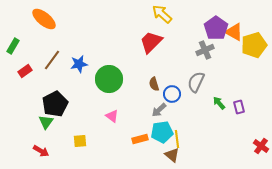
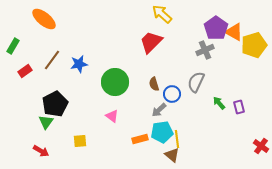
green circle: moved 6 px right, 3 px down
